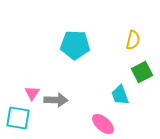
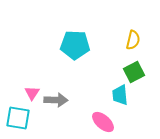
green square: moved 8 px left
cyan trapezoid: rotated 15 degrees clockwise
pink ellipse: moved 2 px up
